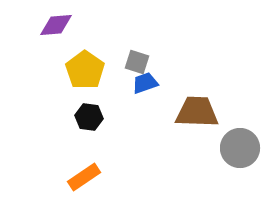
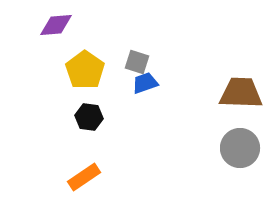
brown trapezoid: moved 44 px right, 19 px up
